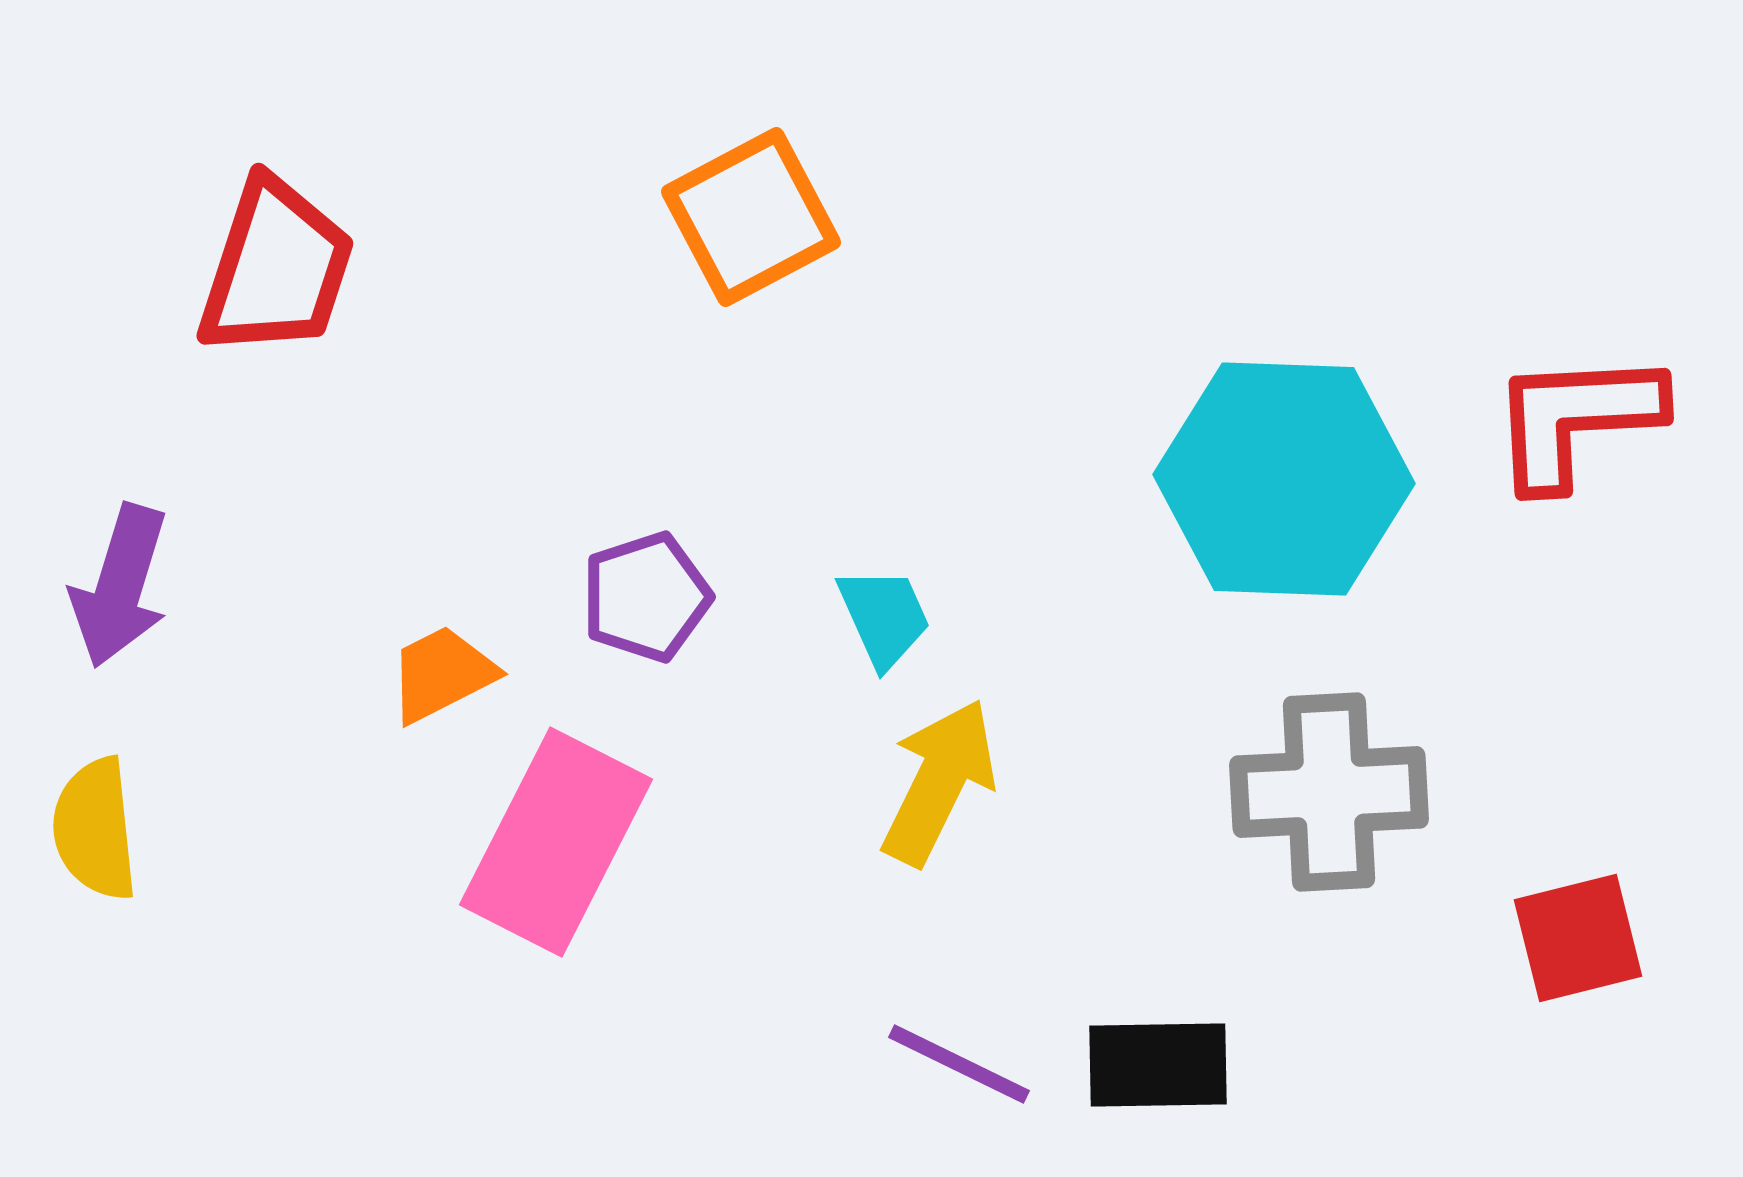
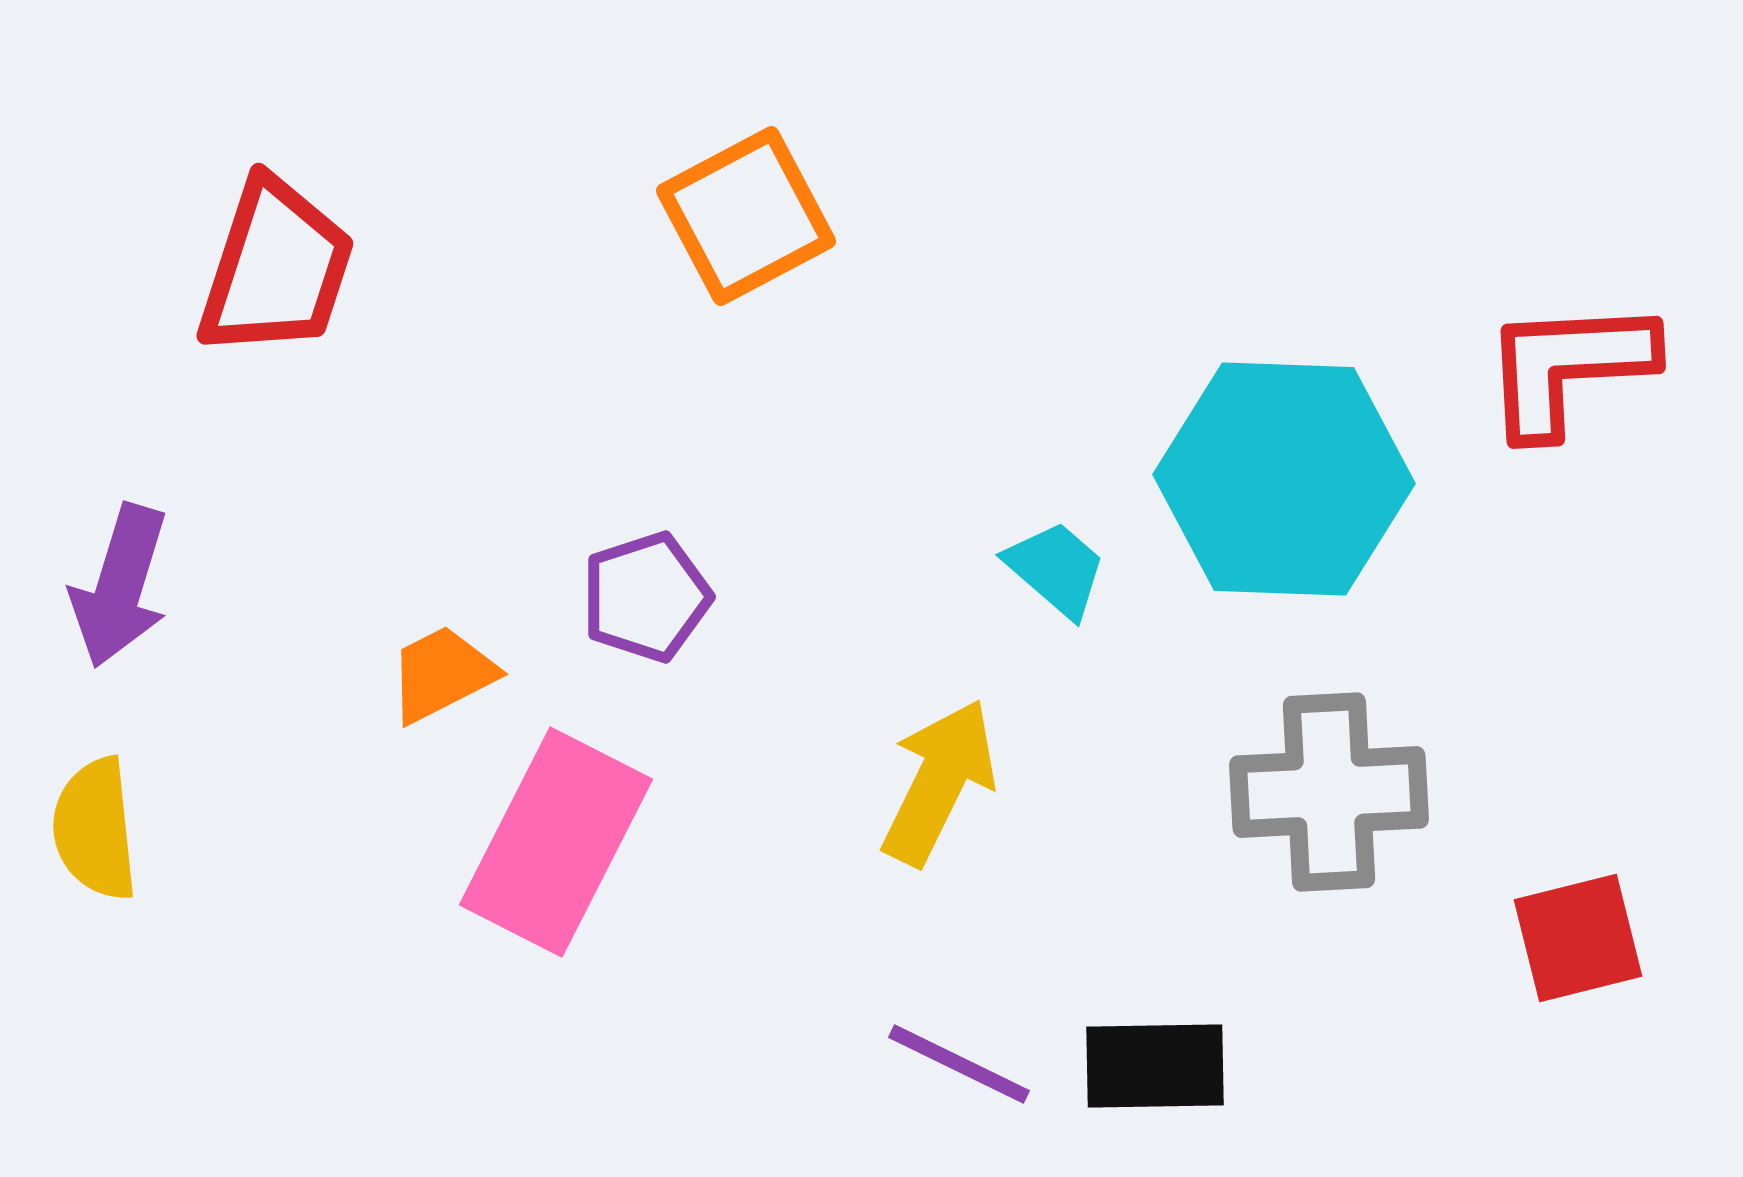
orange square: moved 5 px left, 1 px up
red L-shape: moved 8 px left, 52 px up
cyan trapezoid: moved 172 px right, 48 px up; rotated 25 degrees counterclockwise
black rectangle: moved 3 px left, 1 px down
